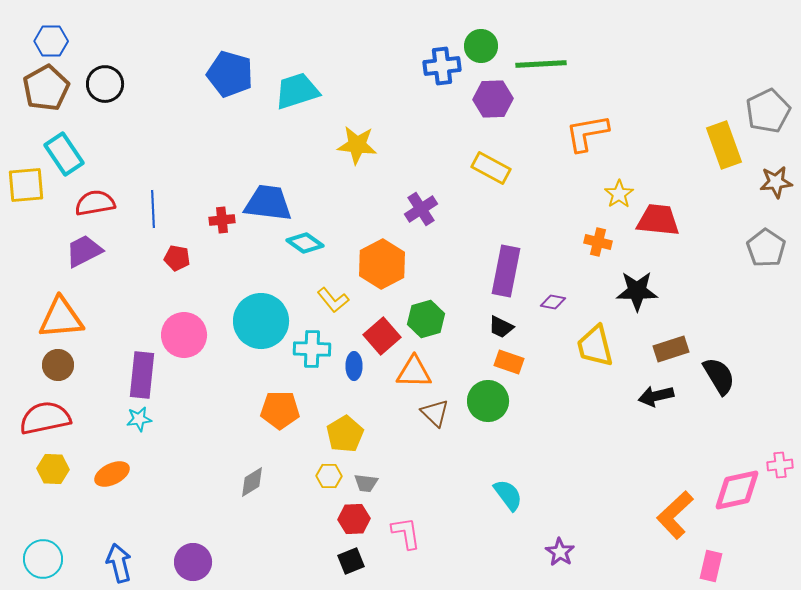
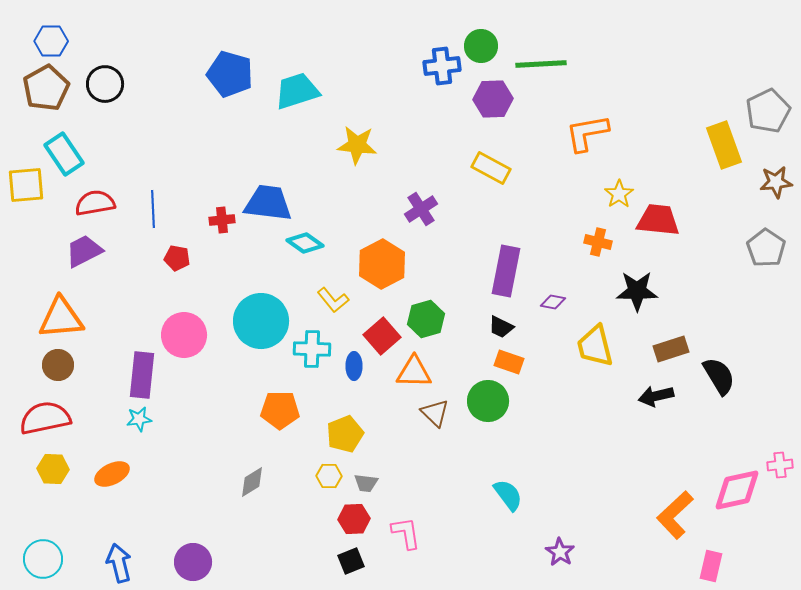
yellow pentagon at (345, 434): rotated 9 degrees clockwise
